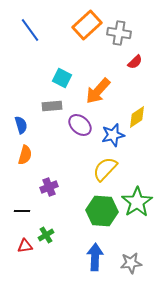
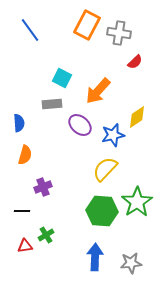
orange rectangle: rotated 20 degrees counterclockwise
gray rectangle: moved 2 px up
blue semicircle: moved 2 px left, 2 px up; rotated 12 degrees clockwise
purple cross: moved 6 px left
